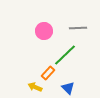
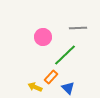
pink circle: moved 1 px left, 6 px down
orange rectangle: moved 3 px right, 4 px down
